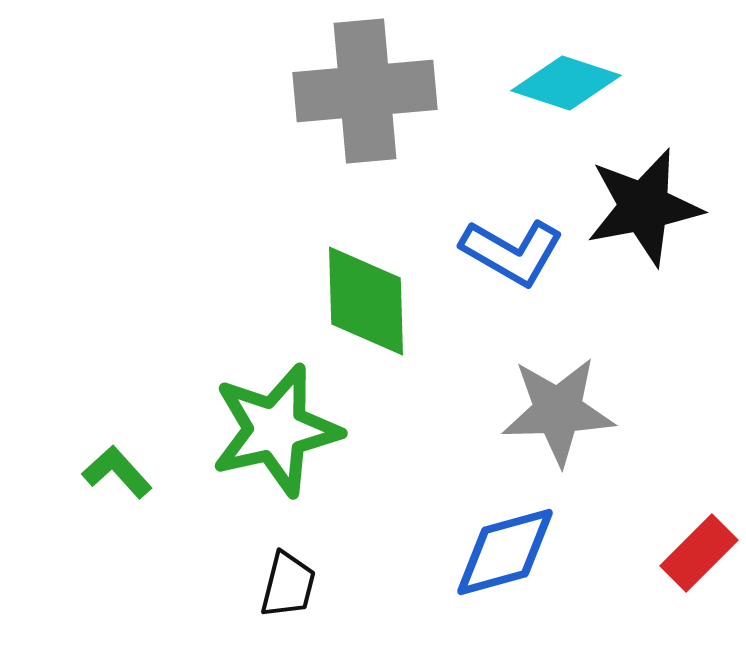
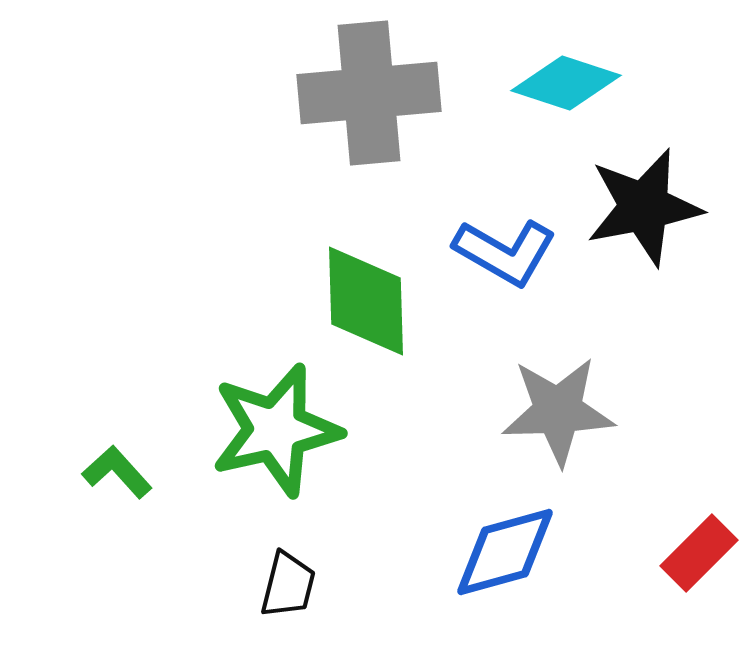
gray cross: moved 4 px right, 2 px down
blue L-shape: moved 7 px left
